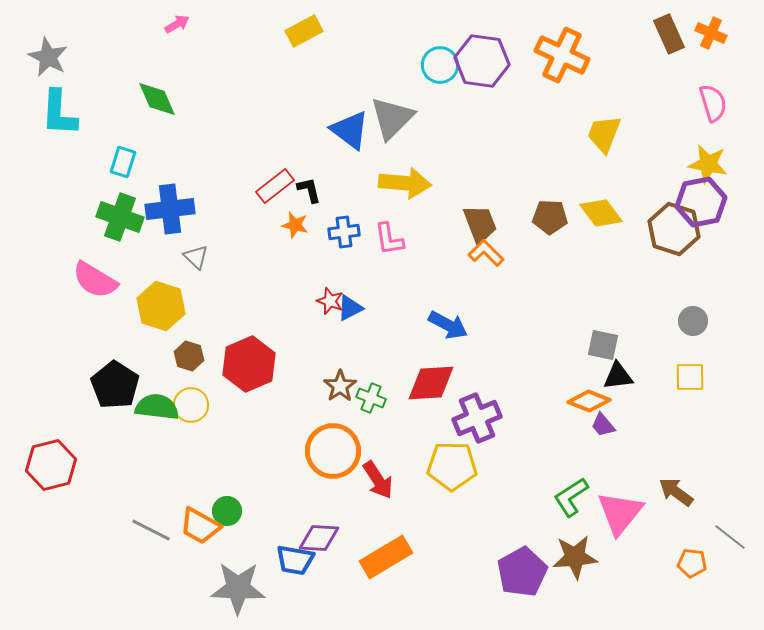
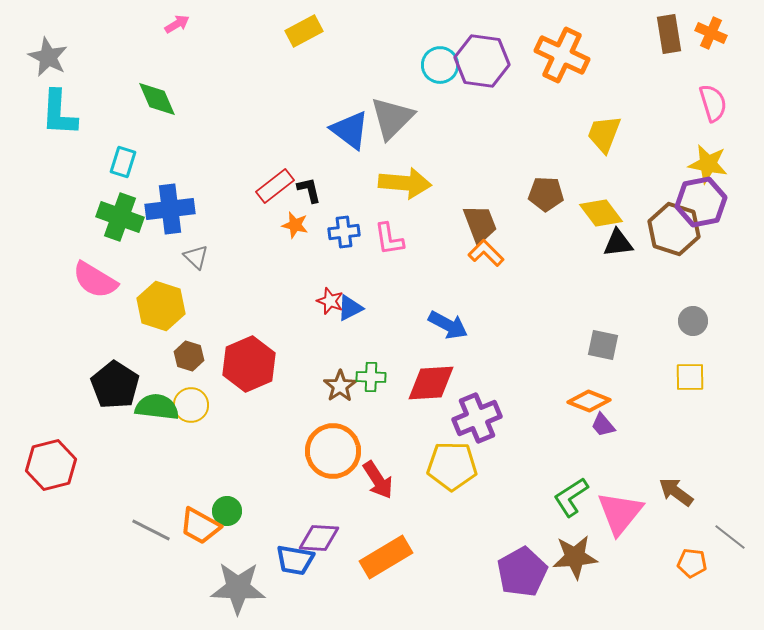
brown rectangle at (669, 34): rotated 15 degrees clockwise
brown pentagon at (550, 217): moved 4 px left, 23 px up
black triangle at (618, 376): moved 133 px up
green cross at (371, 398): moved 21 px up; rotated 20 degrees counterclockwise
